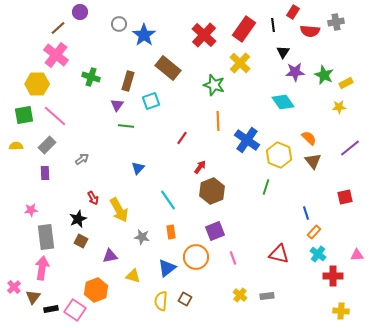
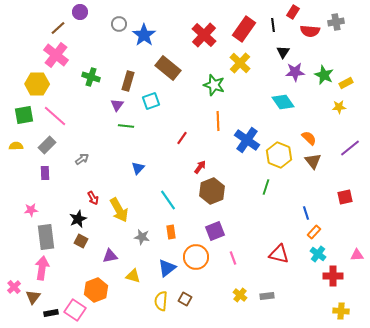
black rectangle at (51, 309): moved 4 px down
